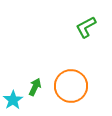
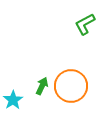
green L-shape: moved 1 px left, 3 px up
green arrow: moved 7 px right, 1 px up
